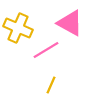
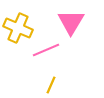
pink triangle: moved 1 px right, 1 px up; rotated 32 degrees clockwise
pink line: rotated 8 degrees clockwise
